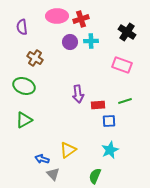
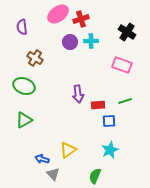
pink ellipse: moved 1 px right, 2 px up; rotated 35 degrees counterclockwise
